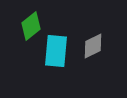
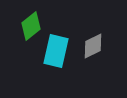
cyan rectangle: rotated 8 degrees clockwise
